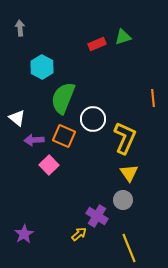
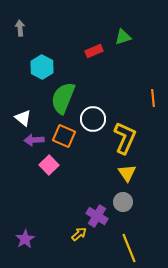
red rectangle: moved 3 px left, 7 px down
white triangle: moved 6 px right
yellow triangle: moved 2 px left
gray circle: moved 2 px down
purple star: moved 1 px right, 5 px down
